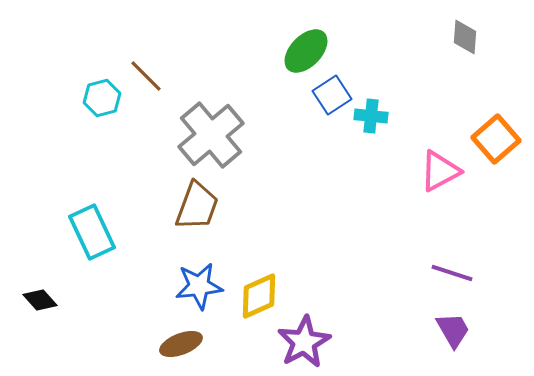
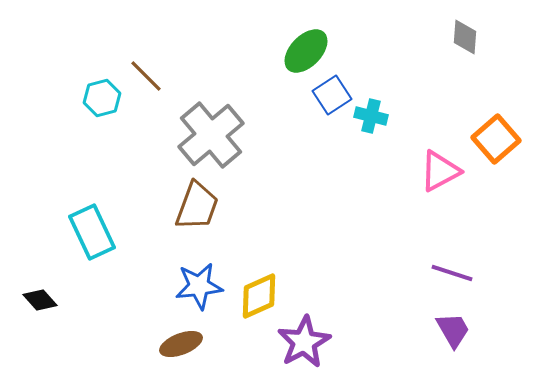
cyan cross: rotated 8 degrees clockwise
